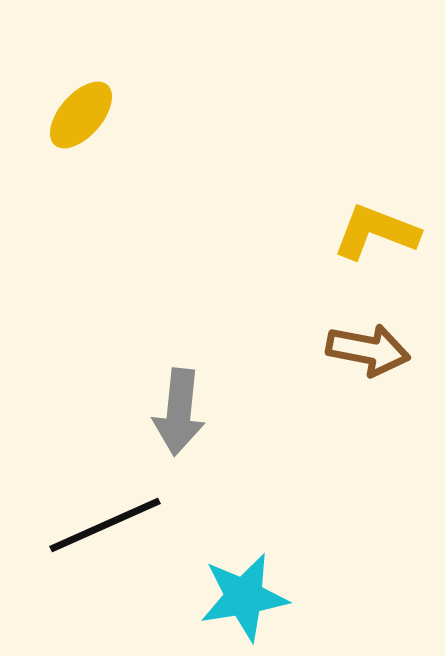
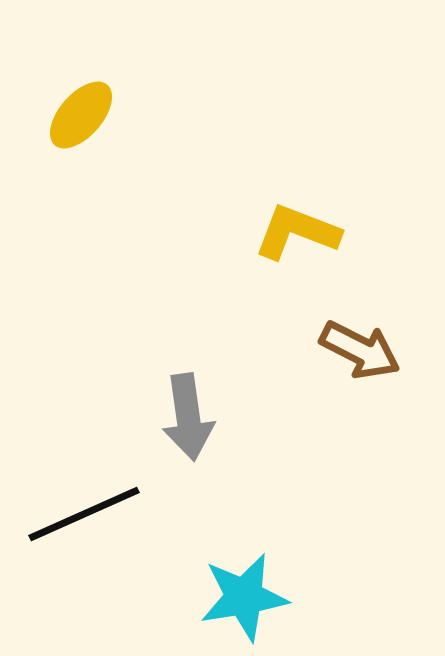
yellow L-shape: moved 79 px left
brown arrow: moved 8 px left; rotated 16 degrees clockwise
gray arrow: moved 9 px right, 5 px down; rotated 14 degrees counterclockwise
black line: moved 21 px left, 11 px up
